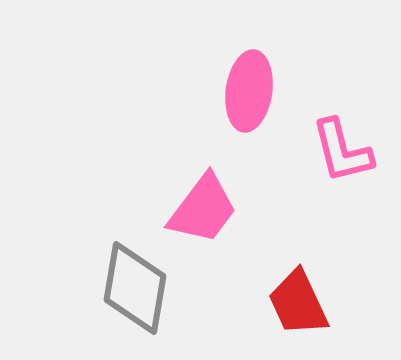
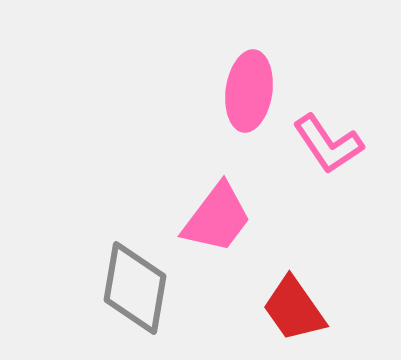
pink L-shape: moved 14 px left, 7 px up; rotated 20 degrees counterclockwise
pink trapezoid: moved 14 px right, 9 px down
red trapezoid: moved 4 px left, 6 px down; rotated 10 degrees counterclockwise
